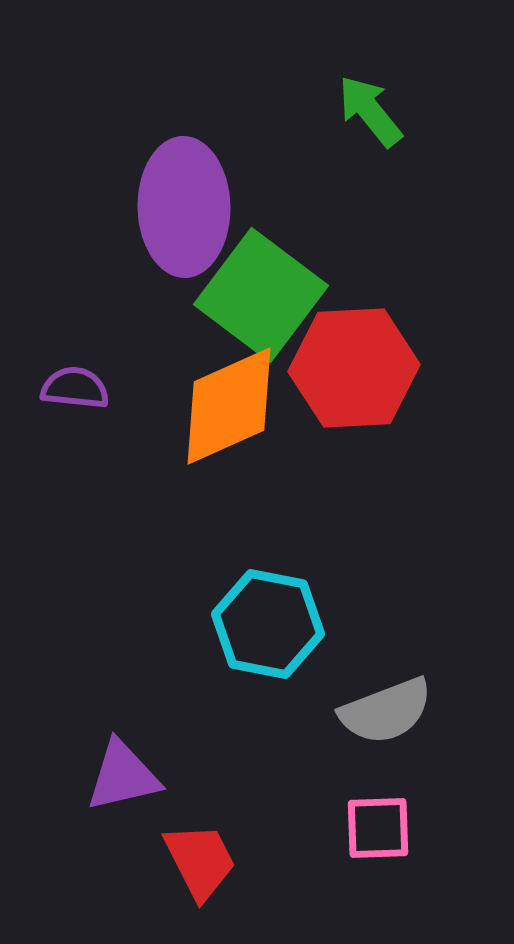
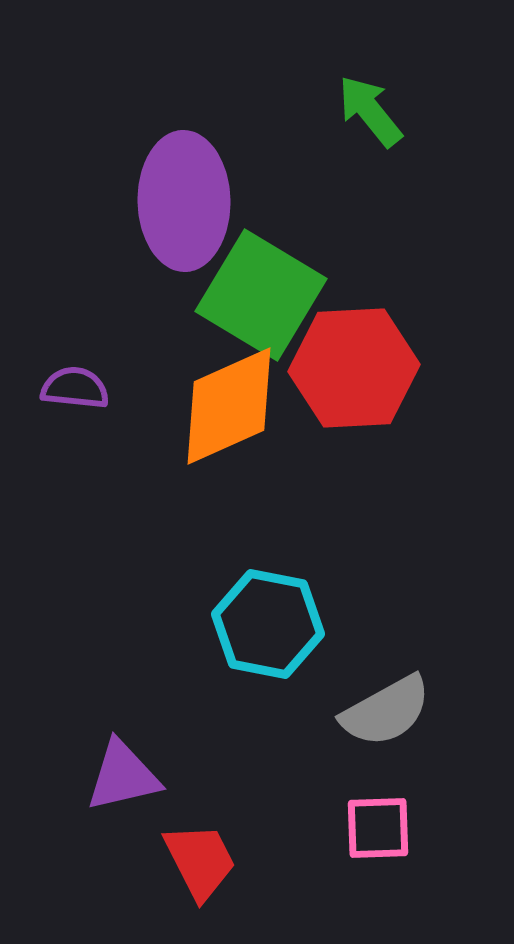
purple ellipse: moved 6 px up
green square: rotated 6 degrees counterclockwise
gray semicircle: rotated 8 degrees counterclockwise
